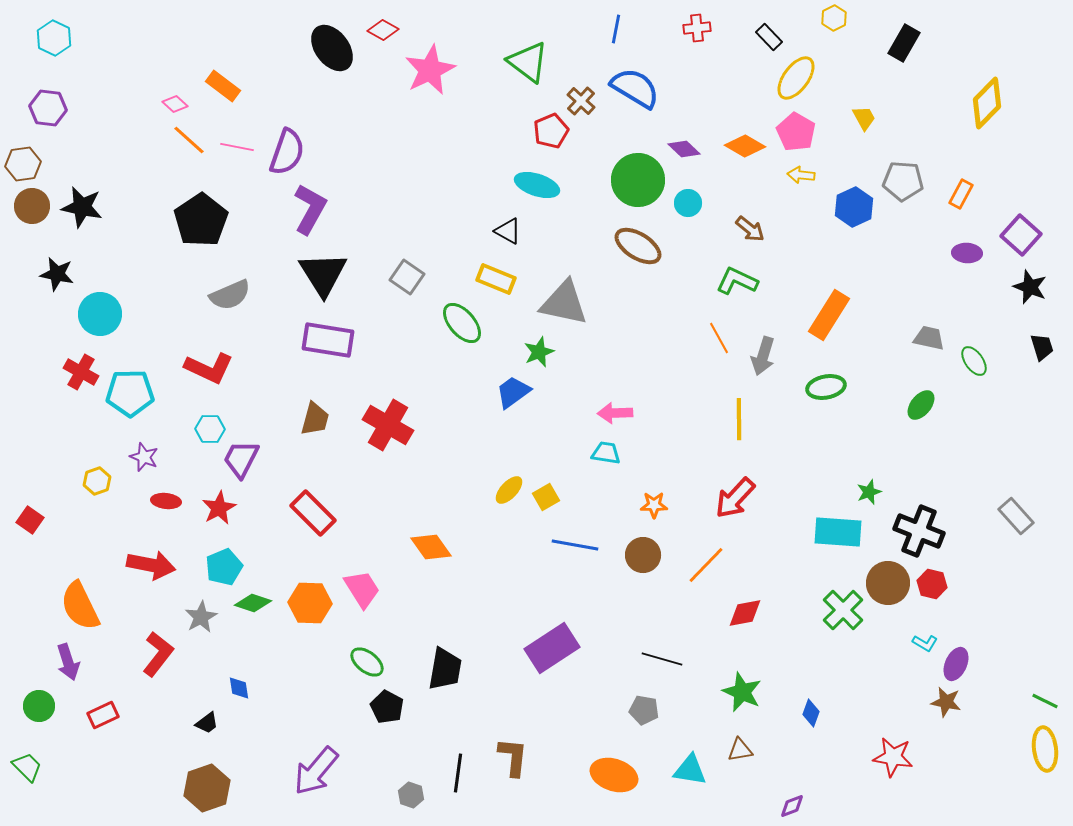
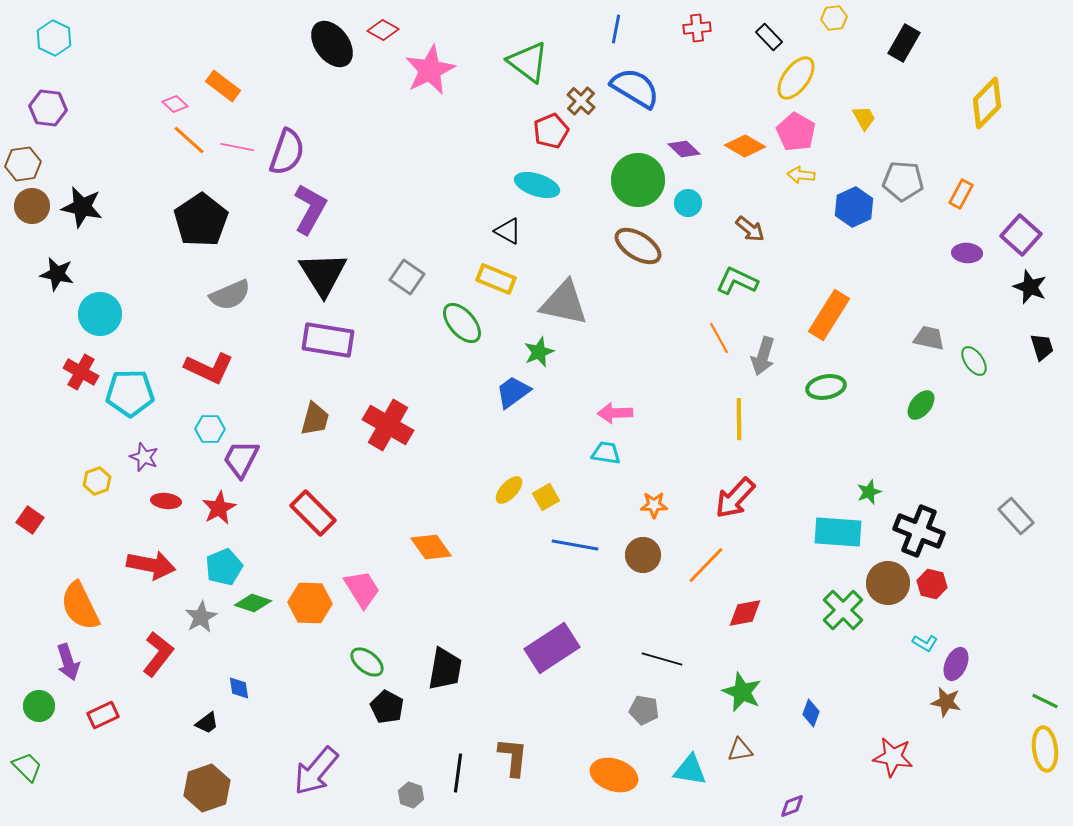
yellow hexagon at (834, 18): rotated 20 degrees clockwise
black ellipse at (332, 48): moved 4 px up
